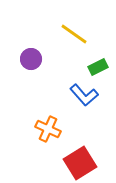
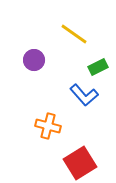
purple circle: moved 3 px right, 1 px down
orange cross: moved 3 px up; rotated 10 degrees counterclockwise
